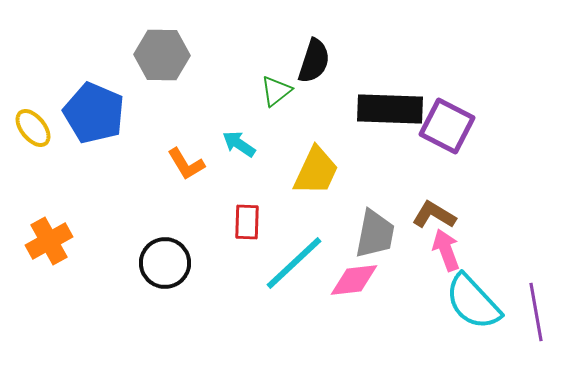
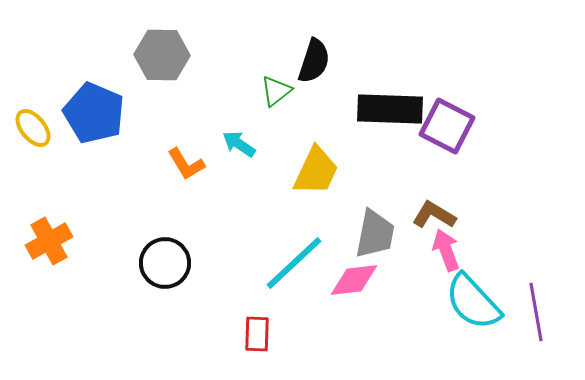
red rectangle: moved 10 px right, 112 px down
